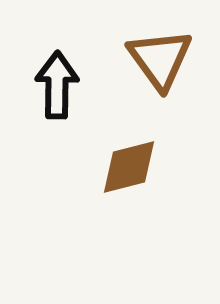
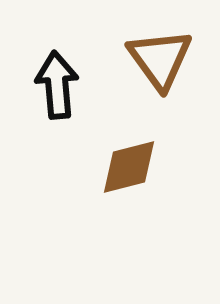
black arrow: rotated 6 degrees counterclockwise
